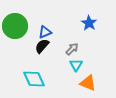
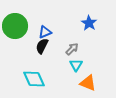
black semicircle: rotated 14 degrees counterclockwise
